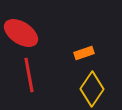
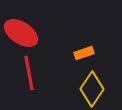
red line: moved 2 px up
